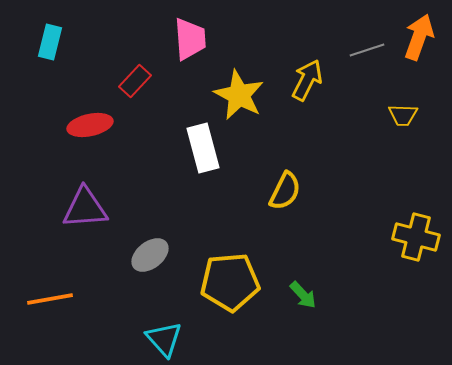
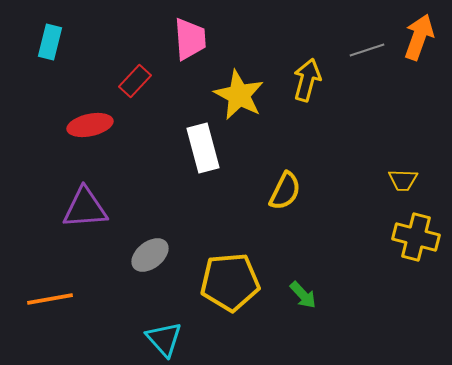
yellow arrow: rotated 12 degrees counterclockwise
yellow trapezoid: moved 65 px down
